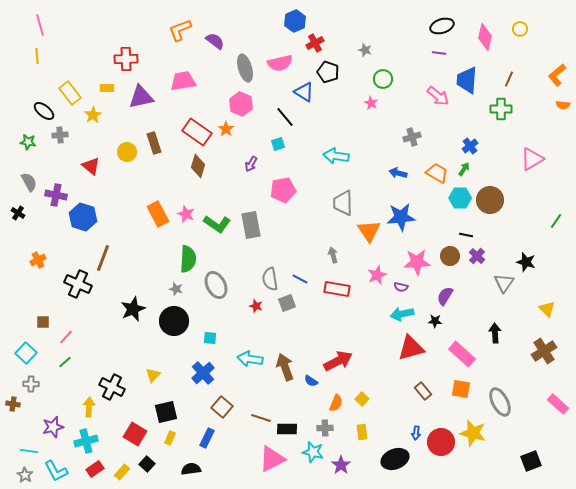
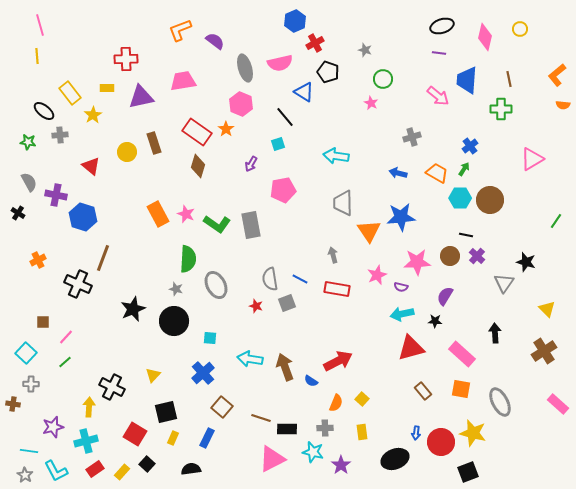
brown line at (509, 79): rotated 35 degrees counterclockwise
yellow rectangle at (170, 438): moved 3 px right
black square at (531, 461): moved 63 px left, 11 px down
